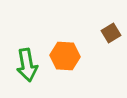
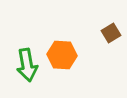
orange hexagon: moved 3 px left, 1 px up
